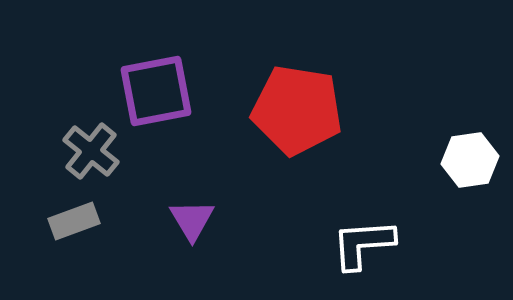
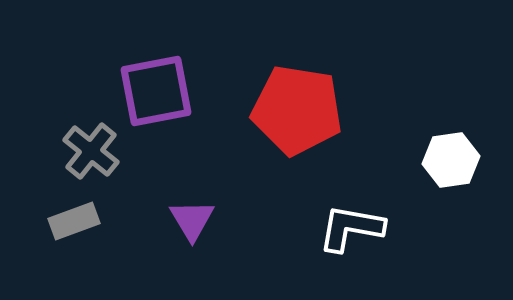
white hexagon: moved 19 px left
white L-shape: moved 12 px left, 16 px up; rotated 14 degrees clockwise
